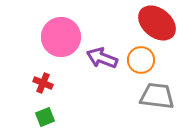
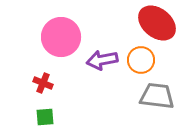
purple arrow: moved 2 px down; rotated 32 degrees counterclockwise
green square: rotated 18 degrees clockwise
